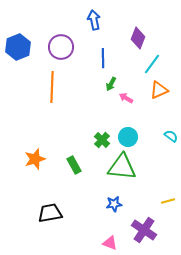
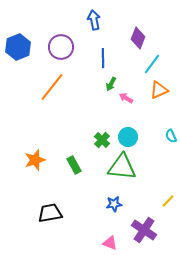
orange line: rotated 36 degrees clockwise
cyan semicircle: rotated 152 degrees counterclockwise
orange star: moved 1 px down
yellow line: rotated 32 degrees counterclockwise
